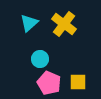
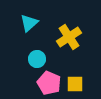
yellow cross: moved 5 px right, 13 px down; rotated 20 degrees clockwise
cyan circle: moved 3 px left
yellow square: moved 3 px left, 2 px down
